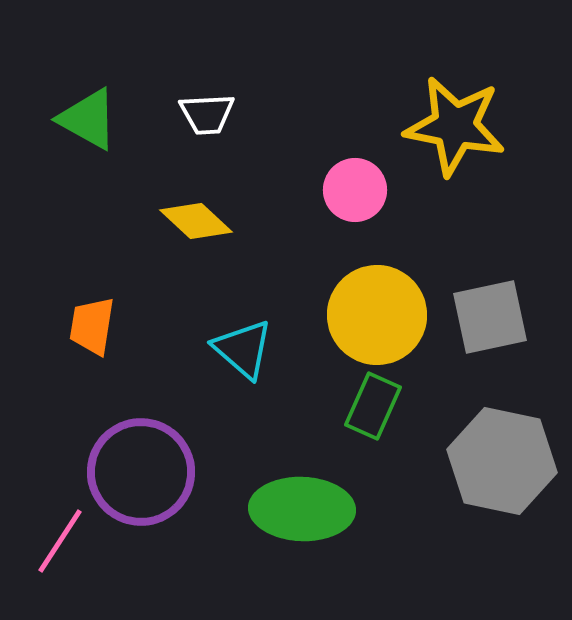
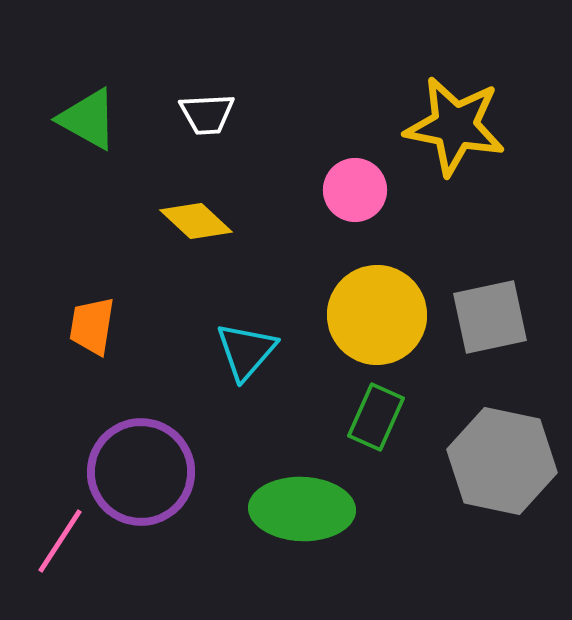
cyan triangle: moved 3 px right, 2 px down; rotated 30 degrees clockwise
green rectangle: moved 3 px right, 11 px down
